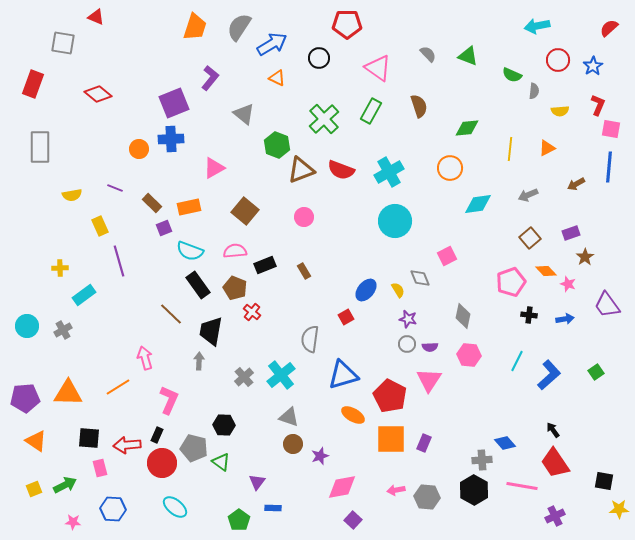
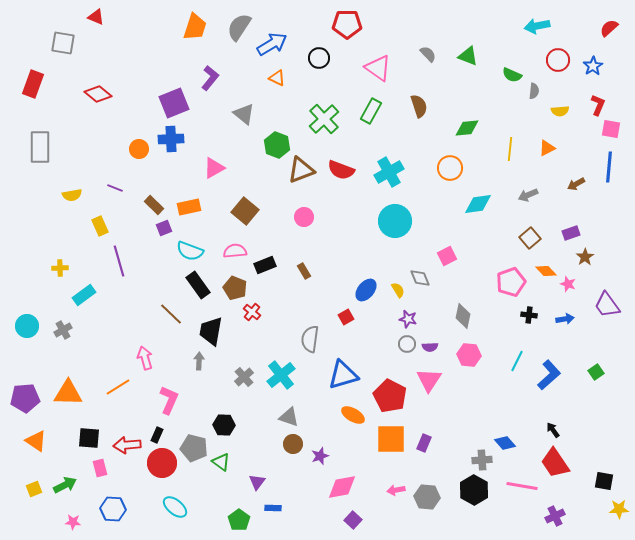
brown rectangle at (152, 203): moved 2 px right, 2 px down
